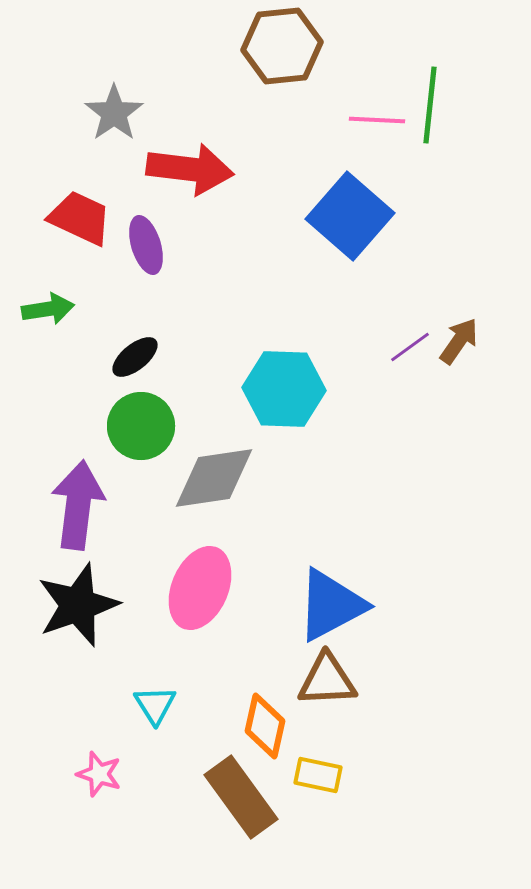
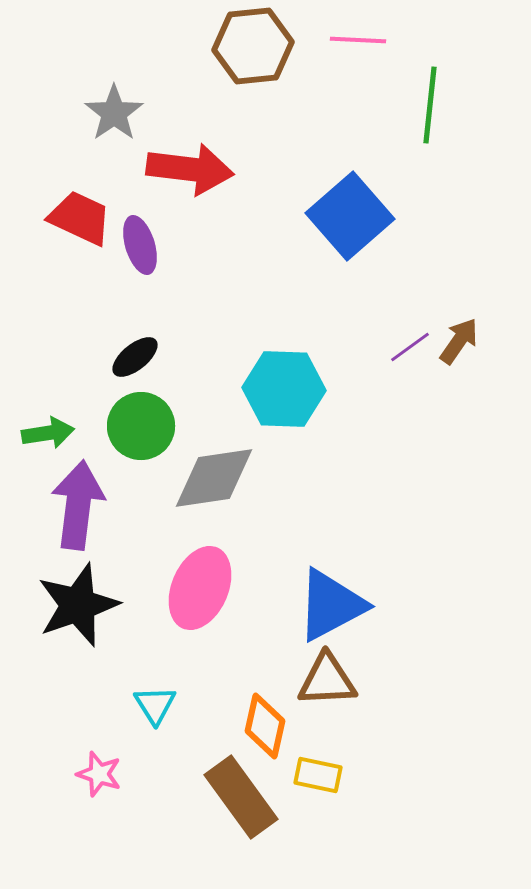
brown hexagon: moved 29 px left
pink line: moved 19 px left, 80 px up
blue square: rotated 8 degrees clockwise
purple ellipse: moved 6 px left
green arrow: moved 124 px down
